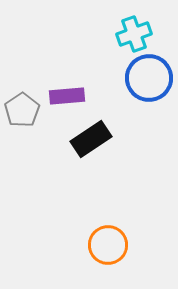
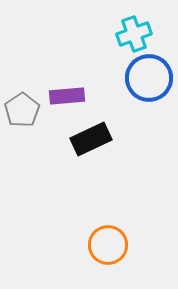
black rectangle: rotated 9 degrees clockwise
